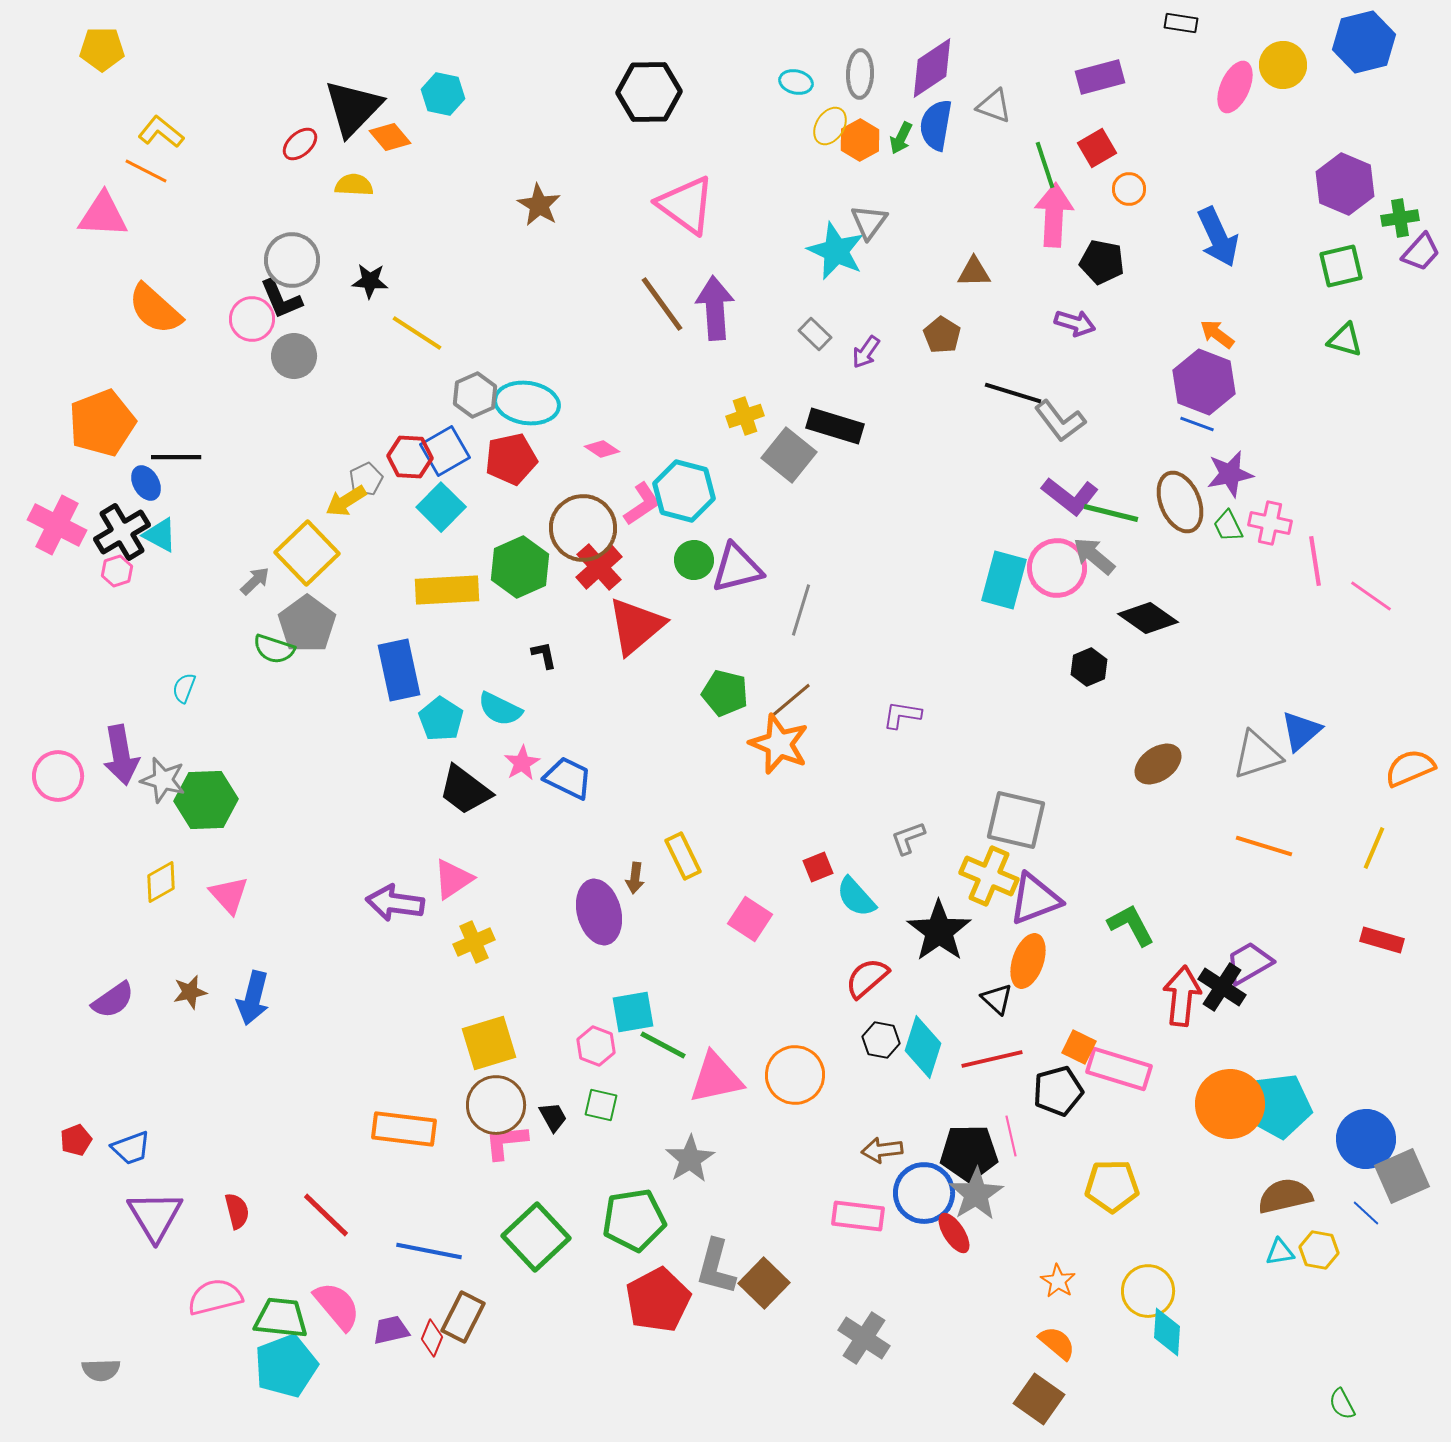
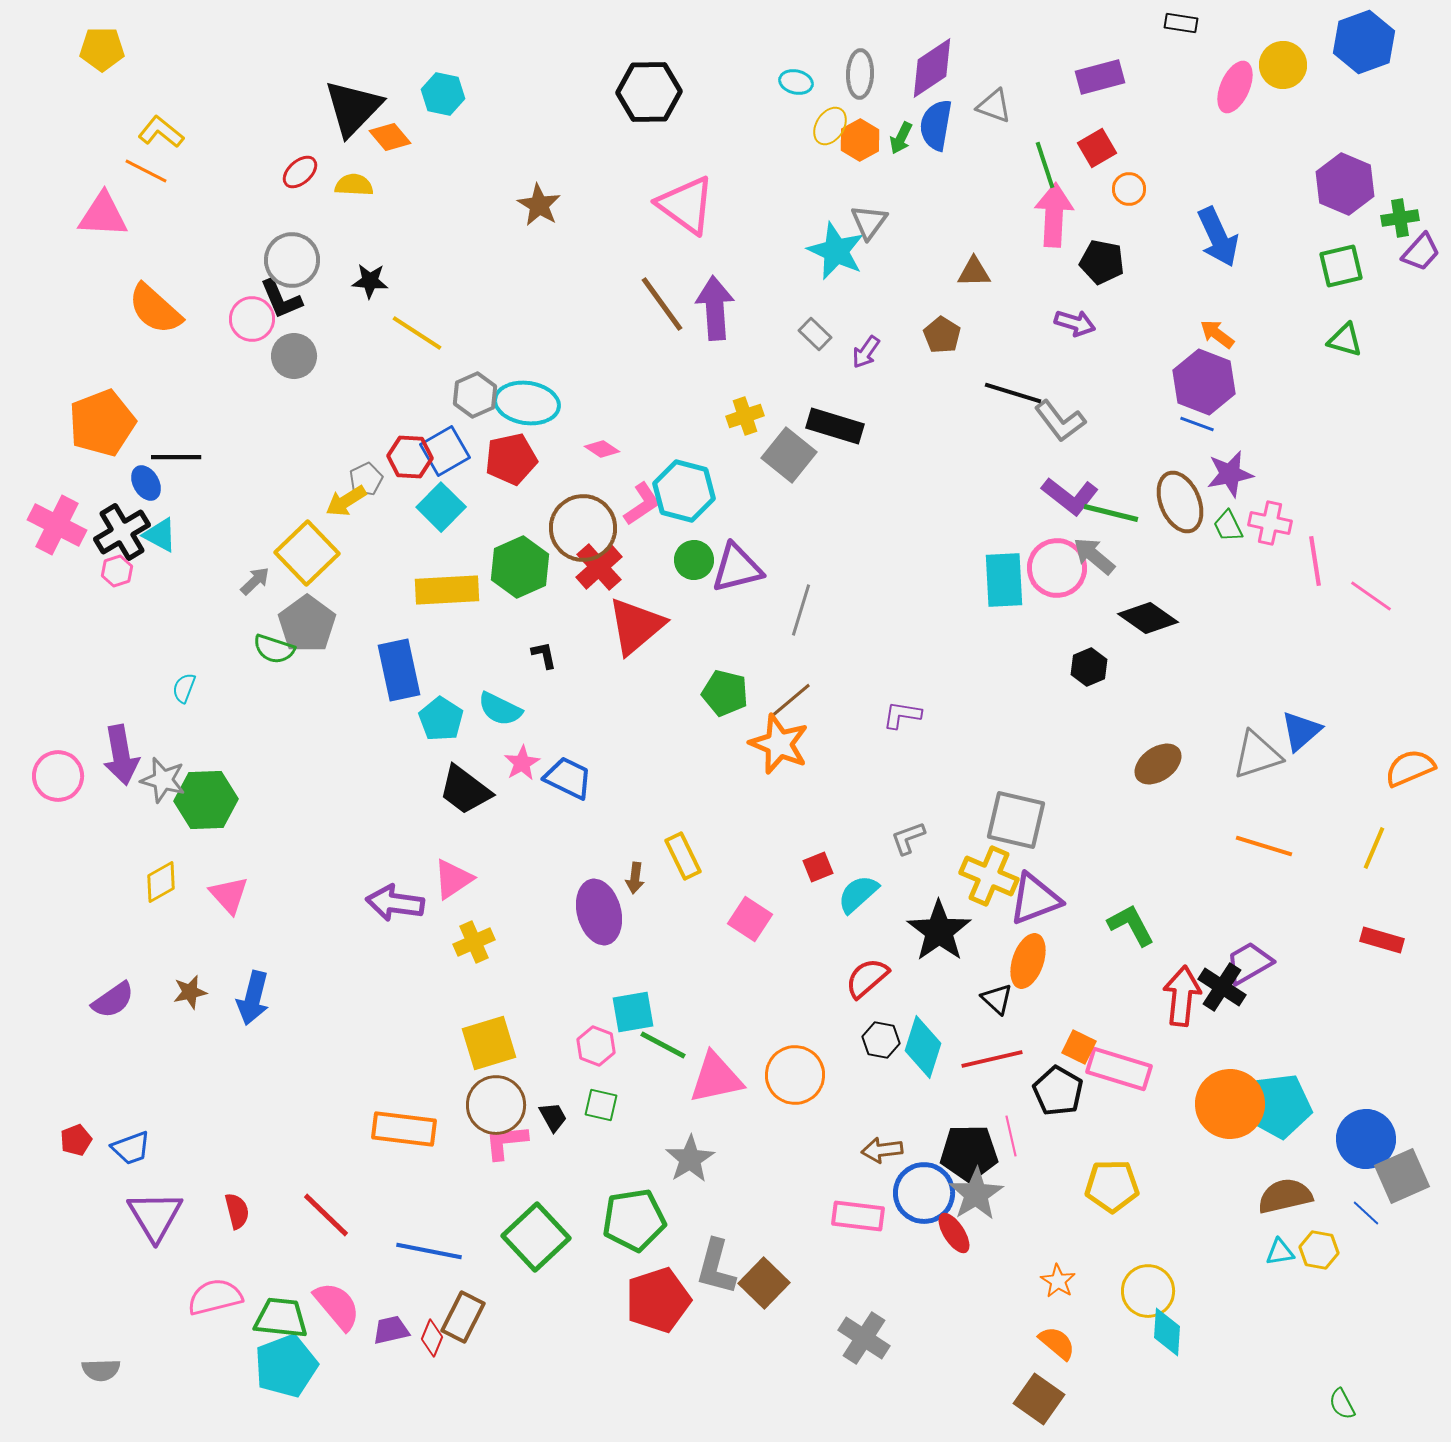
blue hexagon at (1364, 42): rotated 6 degrees counterclockwise
red ellipse at (300, 144): moved 28 px down
cyan rectangle at (1004, 580): rotated 18 degrees counterclockwise
cyan semicircle at (856, 897): moved 2 px right, 3 px up; rotated 90 degrees clockwise
black pentagon at (1058, 1091): rotated 27 degrees counterclockwise
red pentagon at (658, 1300): rotated 10 degrees clockwise
